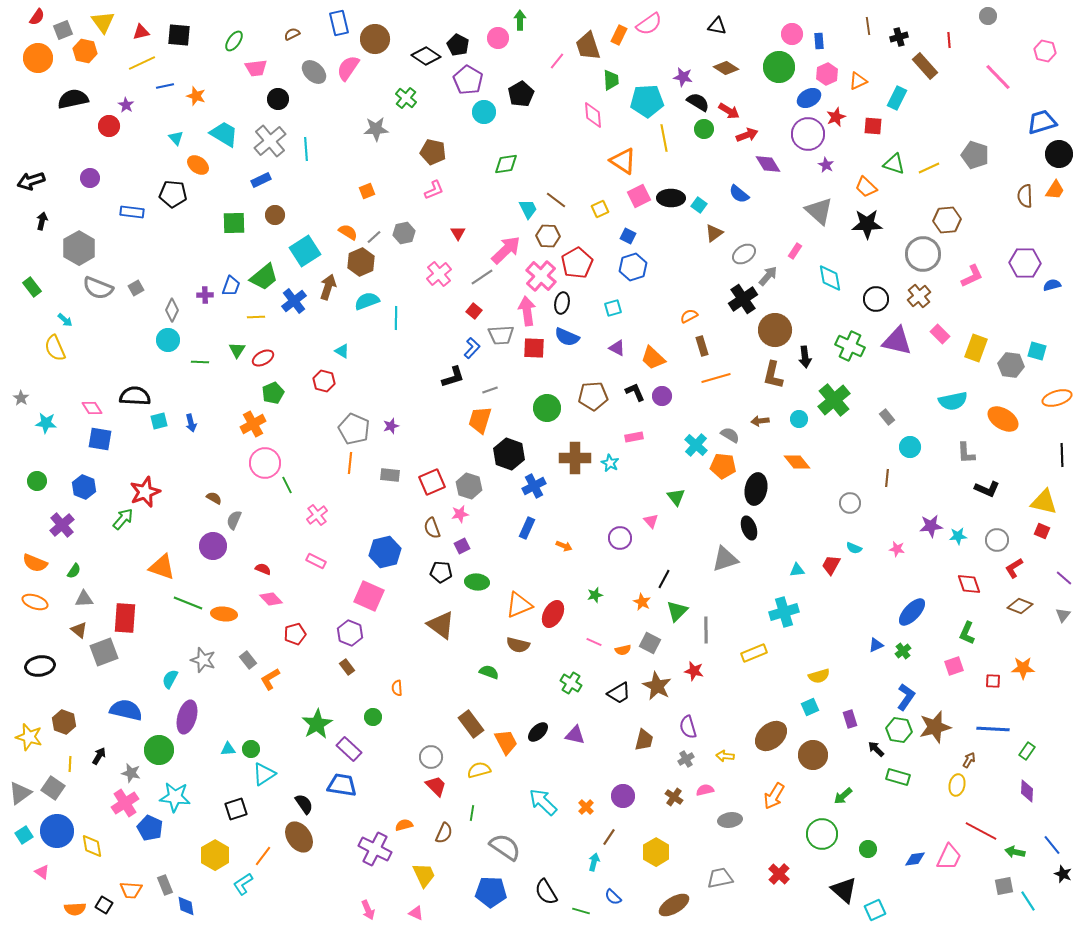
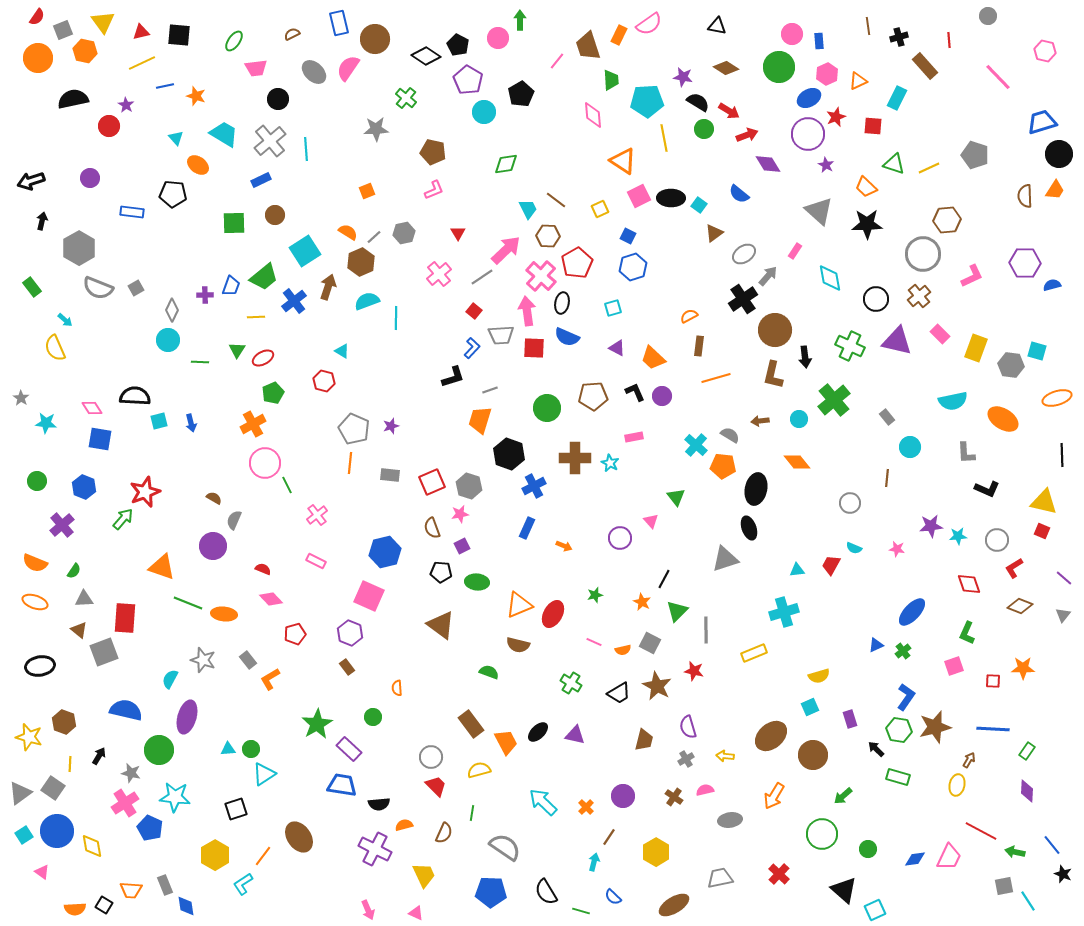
brown rectangle at (702, 346): moved 3 px left; rotated 24 degrees clockwise
black semicircle at (304, 804): moved 75 px right; rotated 120 degrees clockwise
